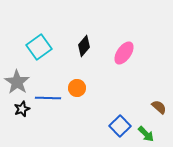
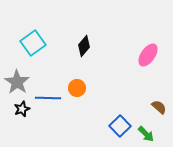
cyan square: moved 6 px left, 4 px up
pink ellipse: moved 24 px right, 2 px down
